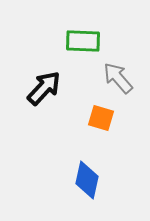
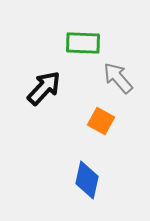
green rectangle: moved 2 px down
orange square: moved 3 px down; rotated 12 degrees clockwise
